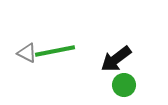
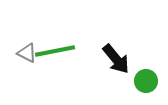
black arrow: rotated 92 degrees counterclockwise
green circle: moved 22 px right, 4 px up
